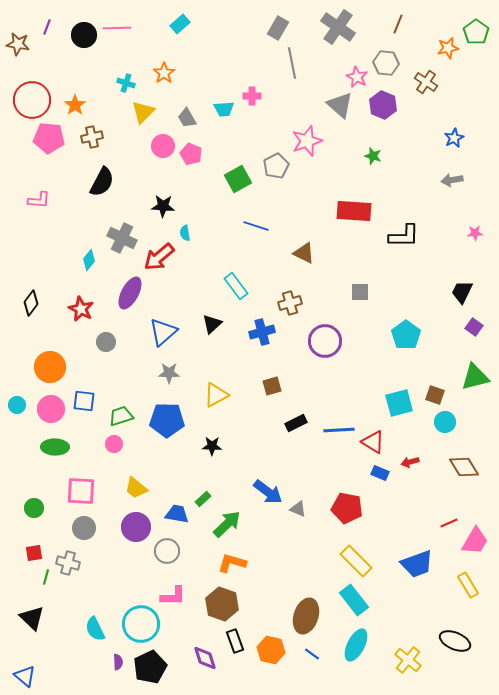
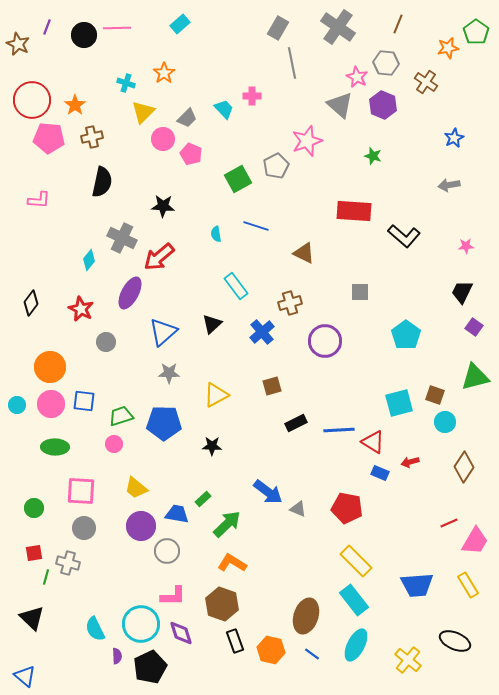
brown star at (18, 44): rotated 15 degrees clockwise
cyan trapezoid at (224, 109): rotated 130 degrees counterclockwise
gray trapezoid at (187, 118): rotated 105 degrees counterclockwise
pink circle at (163, 146): moved 7 px up
gray arrow at (452, 180): moved 3 px left, 5 px down
black semicircle at (102, 182): rotated 16 degrees counterclockwise
cyan semicircle at (185, 233): moved 31 px right, 1 px down
pink star at (475, 233): moved 9 px left, 13 px down
black L-shape at (404, 236): rotated 40 degrees clockwise
blue cross at (262, 332): rotated 25 degrees counterclockwise
pink circle at (51, 409): moved 5 px up
blue pentagon at (167, 420): moved 3 px left, 3 px down
brown diamond at (464, 467): rotated 64 degrees clockwise
purple circle at (136, 527): moved 5 px right, 1 px up
orange L-shape at (232, 563): rotated 16 degrees clockwise
blue trapezoid at (417, 564): moved 21 px down; rotated 16 degrees clockwise
purple diamond at (205, 658): moved 24 px left, 25 px up
purple semicircle at (118, 662): moved 1 px left, 6 px up
